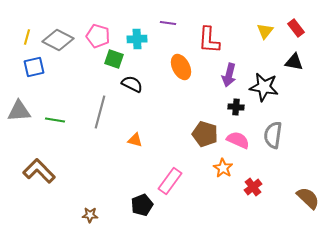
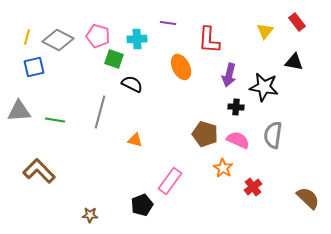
red rectangle: moved 1 px right, 6 px up
